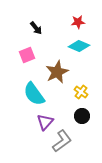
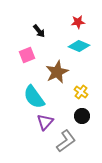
black arrow: moved 3 px right, 3 px down
cyan semicircle: moved 3 px down
gray L-shape: moved 4 px right
